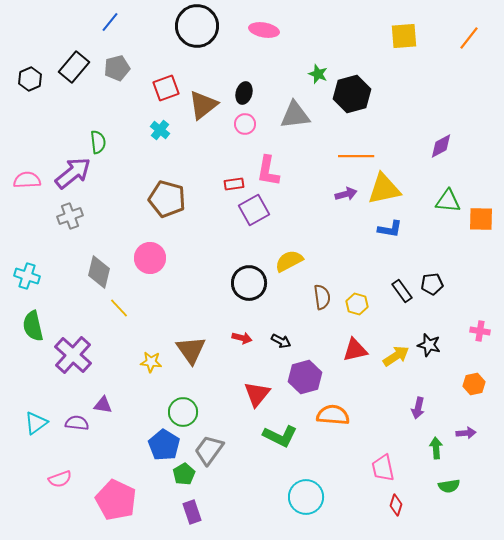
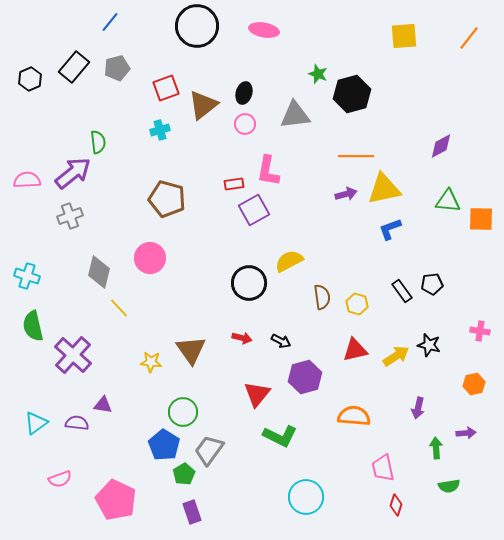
cyan cross at (160, 130): rotated 36 degrees clockwise
blue L-shape at (390, 229): rotated 150 degrees clockwise
orange semicircle at (333, 415): moved 21 px right, 1 px down
